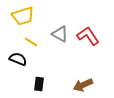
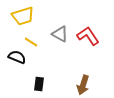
black semicircle: moved 1 px left, 2 px up
brown arrow: rotated 48 degrees counterclockwise
